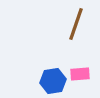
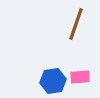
pink rectangle: moved 3 px down
